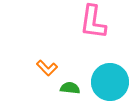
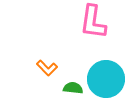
cyan circle: moved 4 px left, 3 px up
green semicircle: moved 3 px right
